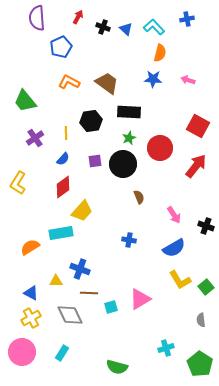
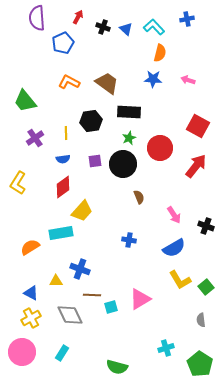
blue pentagon at (61, 47): moved 2 px right, 4 px up
blue semicircle at (63, 159): rotated 40 degrees clockwise
brown line at (89, 293): moved 3 px right, 2 px down
